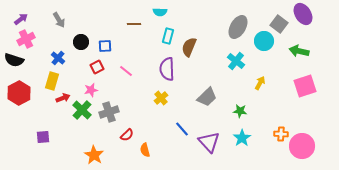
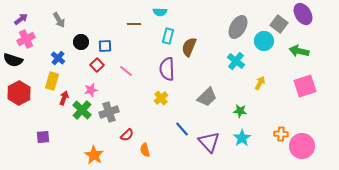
black semicircle: moved 1 px left
red square: moved 2 px up; rotated 16 degrees counterclockwise
red arrow: moved 1 px right; rotated 48 degrees counterclockwise
